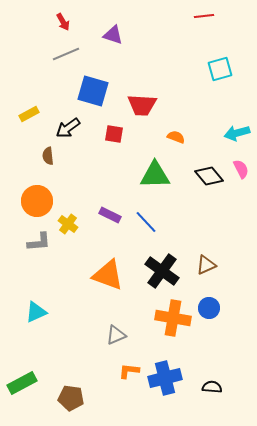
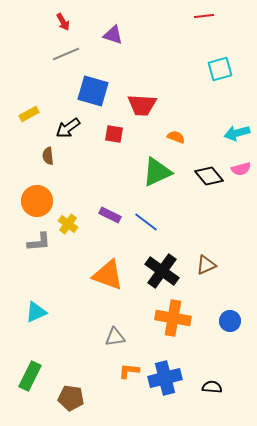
pink semicircle: rotated 102 degrees clockwise
green triangle: moved 2 px right, 3 px up; rotated 24 degrees counterclockwise
blue line: rotated 10 degrees counterclockwise
blue circle: moved 21 px right, 13 px down
gray triangle: moved 1 px left, 2 px down; rotated 15 degrees clockwise
green rectangle: moved 8 px right, 7 px up; rotated 36 degrees counterclockwise
